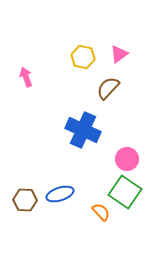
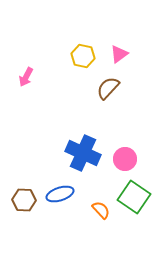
yellow hexagon: moved 1 px up
pink arrow: rotated 132 degrees counterclockwise
blue cross: moved 23 px down
pink circle: moved 2 px left
green square: moved 9 px right, 5 px down
brown hexagon: moved 1 px left
orange semicircle: moved 2 px up
